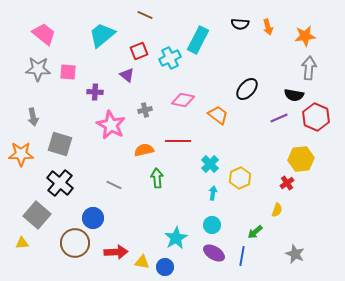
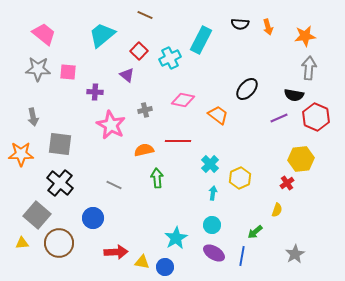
cyan rectangle at (198, 40): moved 3 px right
red square at (139, 51): rotated 24 degrees counterclockwise
gray square at (60, 144): rotated 10 degrees counterclockwise
brown circle at (75, 243): moved 16 px left
gray star at (295, 254): rotated 18 degrees clockwise
